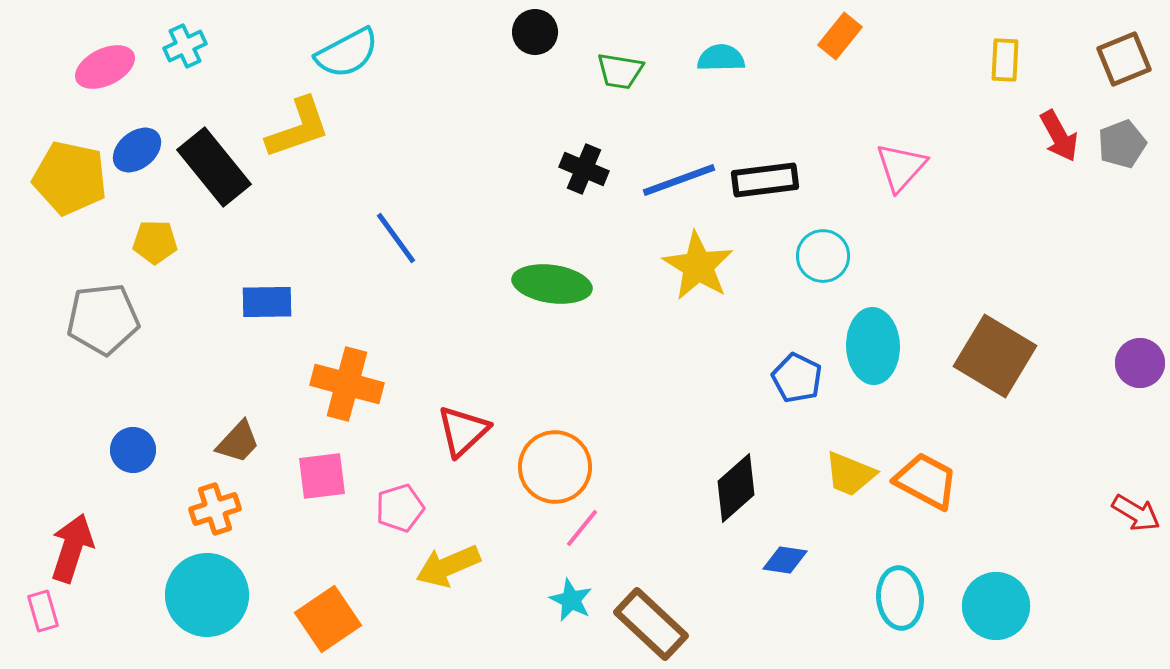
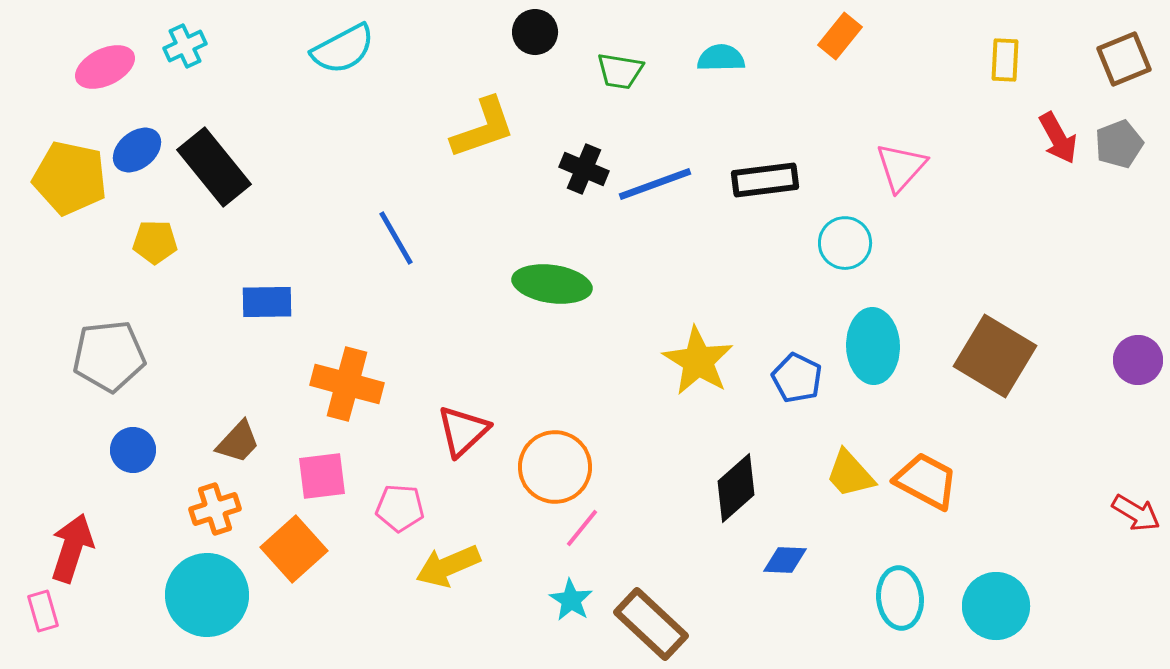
cyan semicircle at (347, 53): moved 4 px left, 4 px up
yellow L-shape at (298, 128): moved 185 px right
red arrow at (1059, 136): moved 1 px left, 2 px down
gray pentagon at (1122, 144): moved 3 px left
blue line at (679, 180): moved 24 px left, 4 px down
blue line at (396, 238): rotated 6 degrees clockwise
cyan circle at (823, 256): moved 22 px right, 13 px up
yellow star at (698, 266): moved 95 px down
gray pentagon at (103, 319): moved 6 px right, 37 px down
purple circle at (1140, 363): moved 2 px left, 3 px up
yellow trapezoid at (850, 474): rotated 26 degrees clockwise
pink pentagon at (400, 508): rotated 21 degrees clockwise
blue diamond at (785, 560): rotated 6 degrees counterclockwise
cyan star at (571, 600): rotated 6 degrees clockwise
orange square at (328, 619): moved 34 px left, 70 px up; rotated 8 degrees counterclockwise
